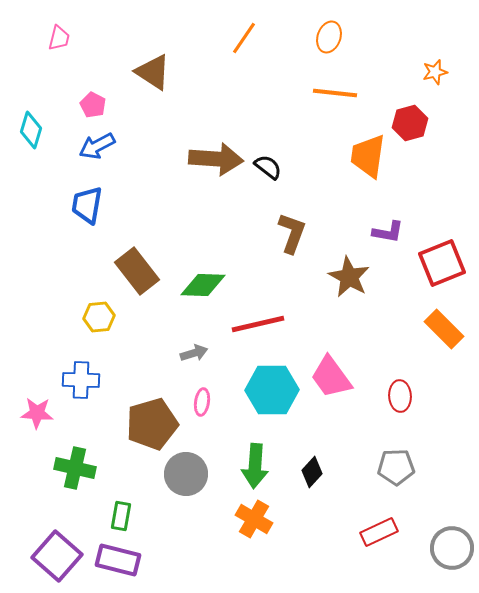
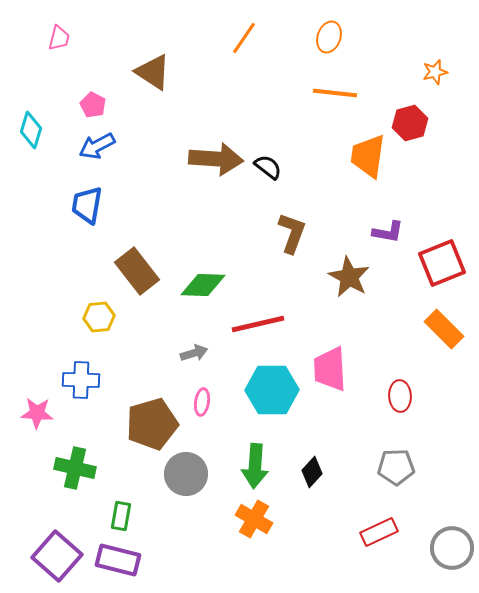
pink trapezoid at (331, 377): moved 1 px left, 8 px up; rotated 33 degrees clockwise
